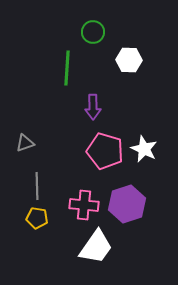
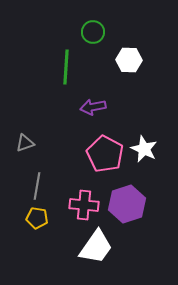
green line: moved 1 px left, 1 px up
purple arrow: rotated 80 degrees clockwise
pink pentagon: moved 3 px down; rotated 12 degrees clockwise
gray line: rotated 12 degrees clockwise
